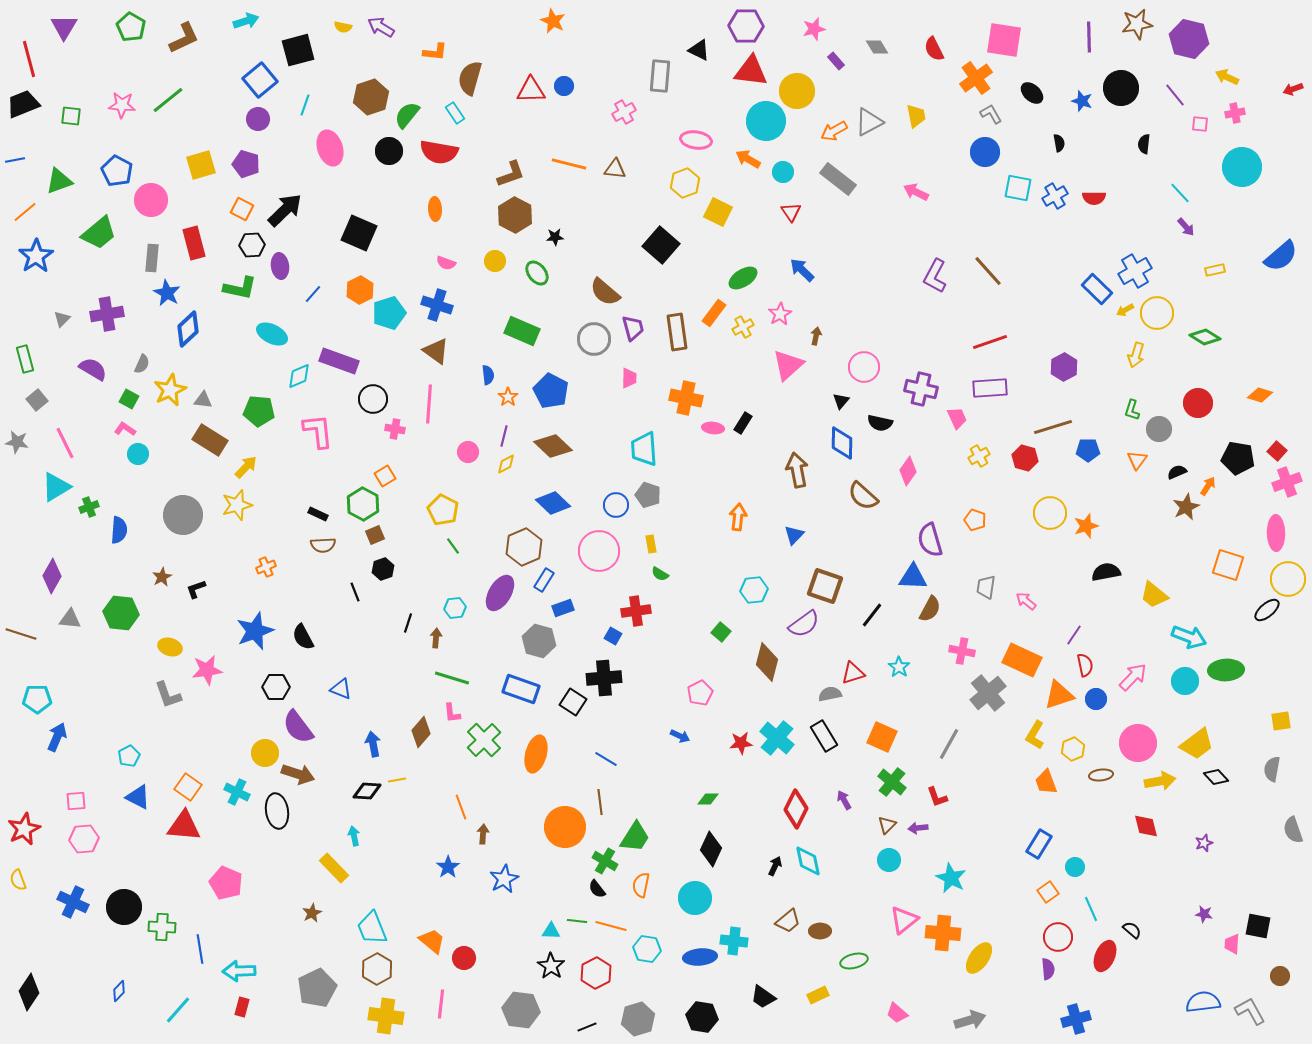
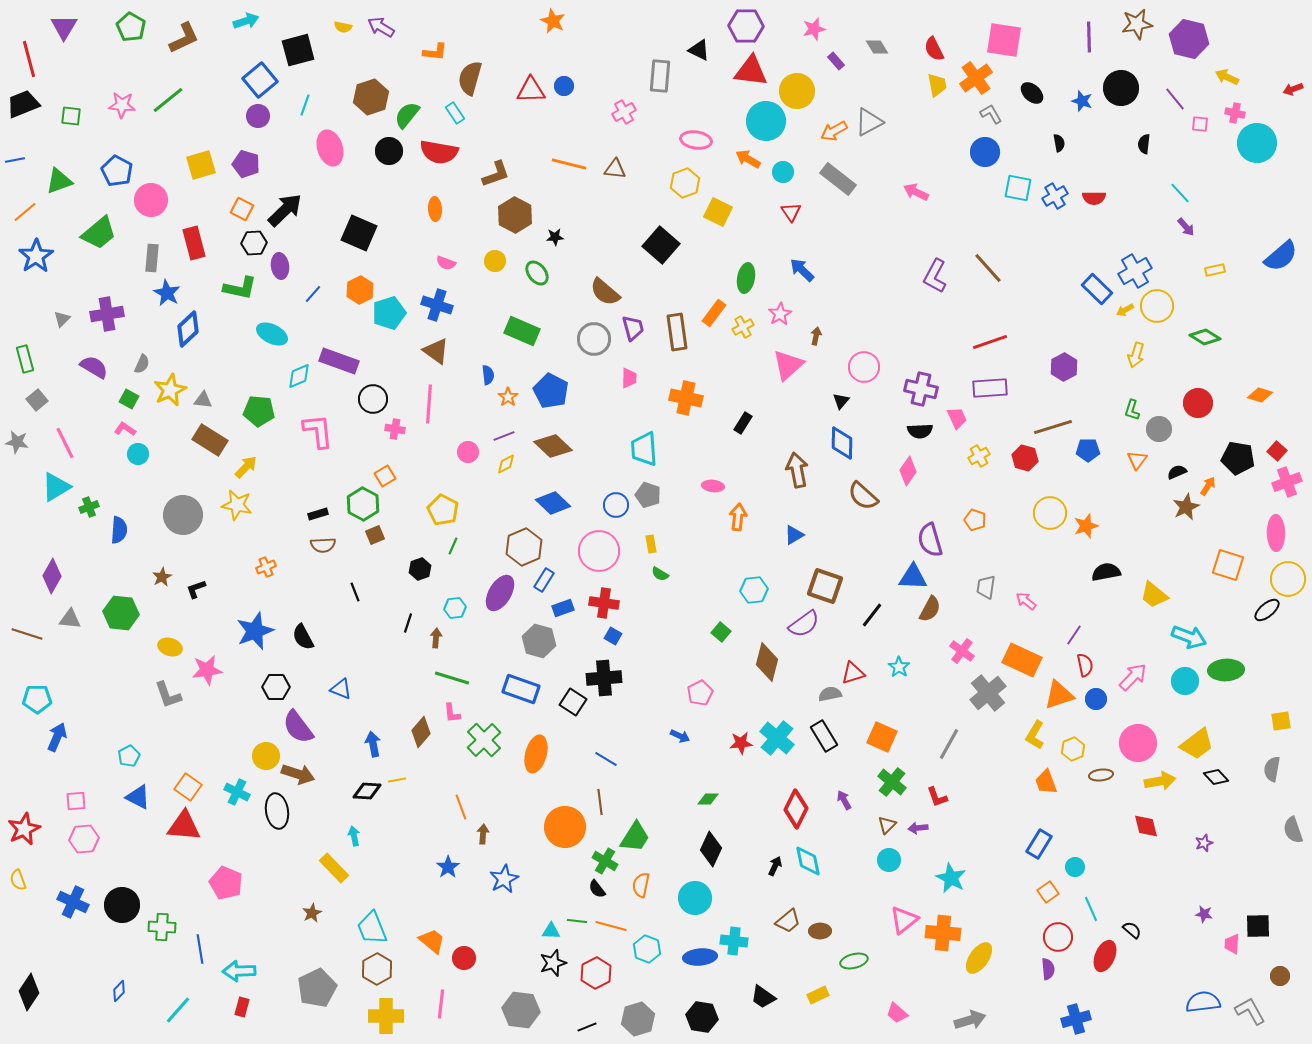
purple line at (1175, 95): moved 4 px down
pink cross at (1235, 113): rotated 24 degrees clockwise
yellow trapezoid at (916, 116): moved 21 px right, 31 px up
purple circle at (258, 119): moved 3 px up
cyan circle at (1242, 167): moved 15 px right, 24 px up
brown L-shape at (511, 174): moved 15 px left
black hexagon at (252, 245): moved 2 px right, 2 px up
brown line at (988, 271): moved 3 px up
green ellipse at (743, 278): moved 3 px right; rotated 48 degrees counterclockwise
yellow circle at (1157, 313): moved 7 px up
purple semicircle at (93, 369): moved 1 px right, 2 px up
black semicircle at (880, 423): moved 40 px right, 8 px down; rotated 15 degrees counterclockwise
pink ellipse at (713, 428): moved 58 px down
purple line at (504, 436): rotated 55 degrees clockwise
yellow star at (237, 505): rotated 28 degrees clockwise
black rectangle at (318, 514): rotated 42 degrees counterclockwise
blue triangle at (794, 535): rotated 15 degrees clockwise
green line at (453, 546): rotated 60 degrees clockwise
black hexagon at (383, 569): moved 37 px right
red cross at (636, 611): moved 32 px left, 8 px up; rotated 16 degrees clockwise
brown line at (21, 634): moved 6 px right
pink cross at (962, 651): rotated 25 degrees clockwise
yellow circle at (265, 753): moved 1 px right, 3 px down
black circle at (124, 907): moved 2 px left, 2 px up
black square at (1258, 926): rotated 12 degrees counterclockwise
cyan hexagon at (647, 949): rotated 12 degrees clockwise
black star at (551, 966): moved 2 px right, 3 px up; rotated 20 degrees clockwise
yellow cross at (386, 1016): rotated 8 degrees counterclockwise
